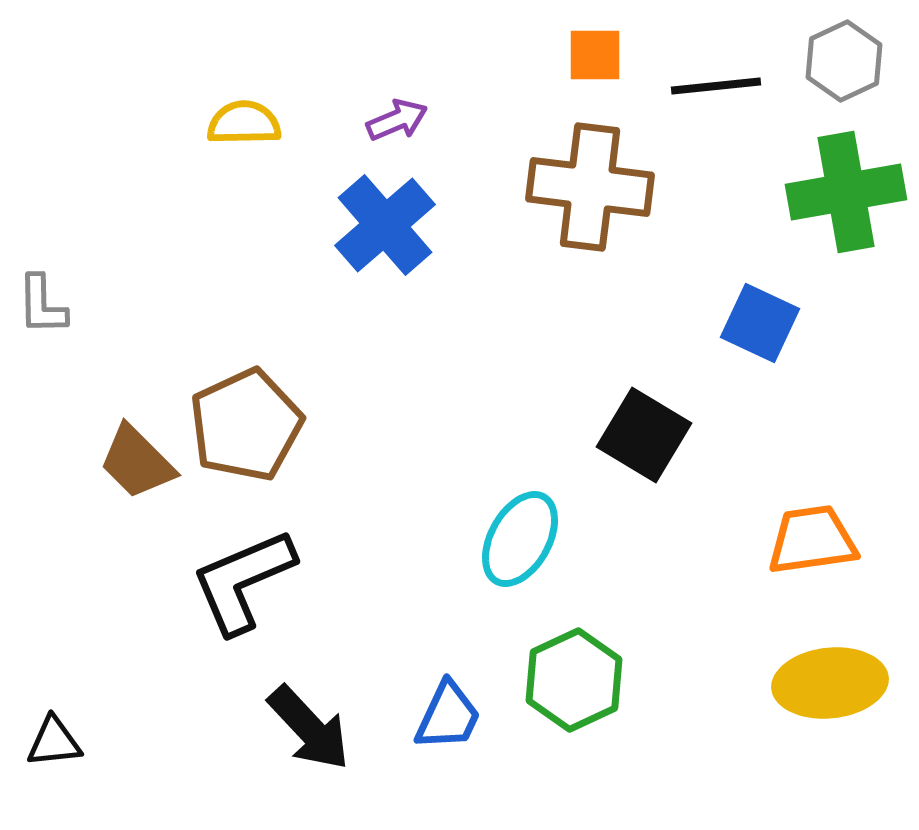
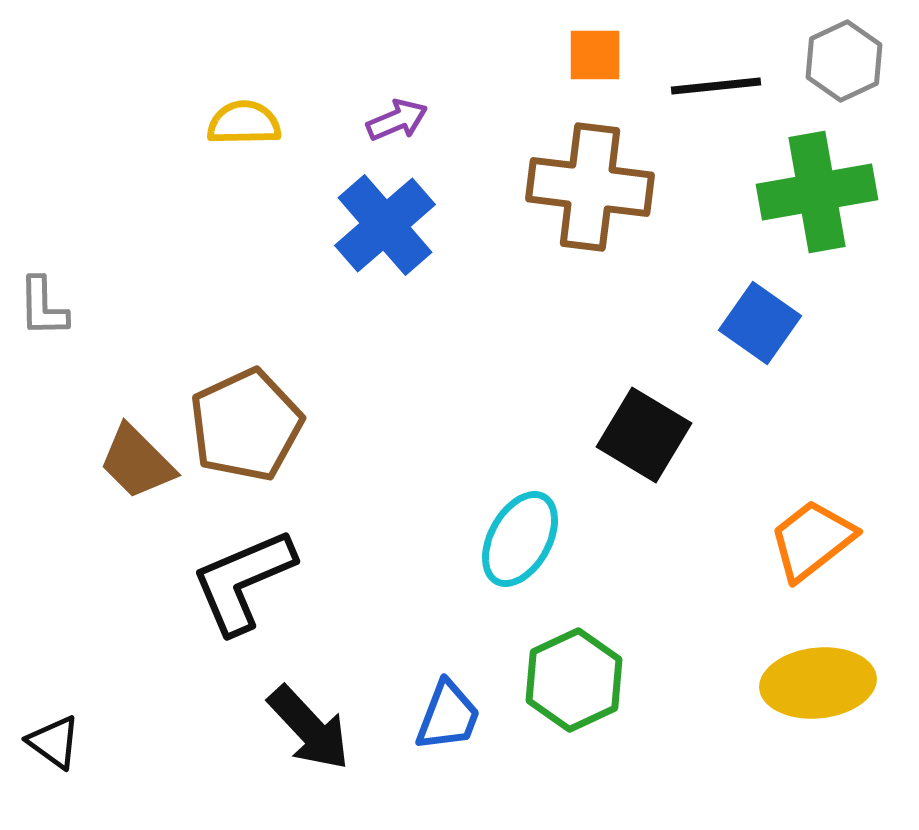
green cross: moved 29 px left
gray L-shape: moved 1 px right, 2 px down
blue square: rotated 10 degrees clockwise
orange trapezoid: rotated 30 degrees counterclockwise
yellow ellipse: moved 12 px left
blue trapezoid: rotated 4 degrees counterclockwise
black triangle: rotated 42 degrees clockwise
